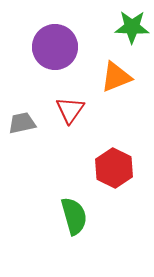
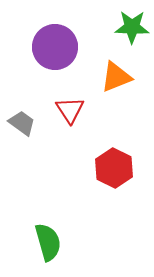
red triangle: rotated 8 degrees counterclockwise
gray trapezoid: rotated 48 degrees clockwise
green semicircle: moved 26 px left, 26 px down
